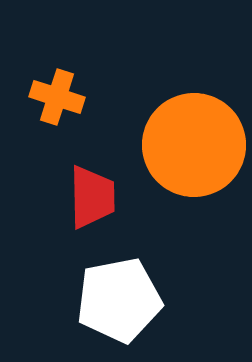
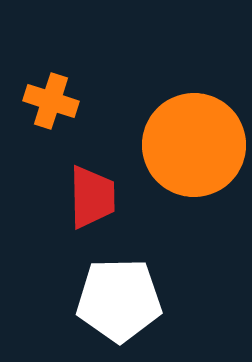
orange cross: moved 6 px left, 4 px down
white pentagon: rotated 10 degrees clockwise
